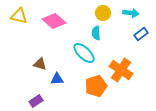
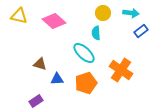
blue rectangle: moved 3 px up
orange pentagon: moved 10 px left, 3 px up
